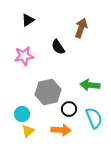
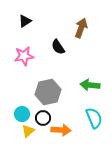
black triangle: moved 3 px left, 1 px down
black circle: moved 26 px left, 9 px down
